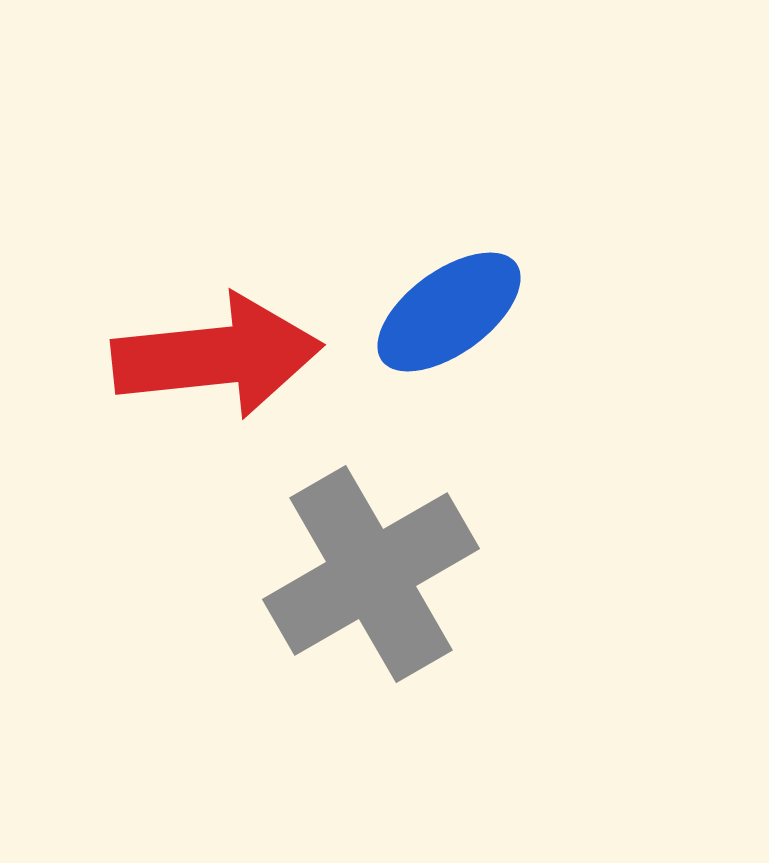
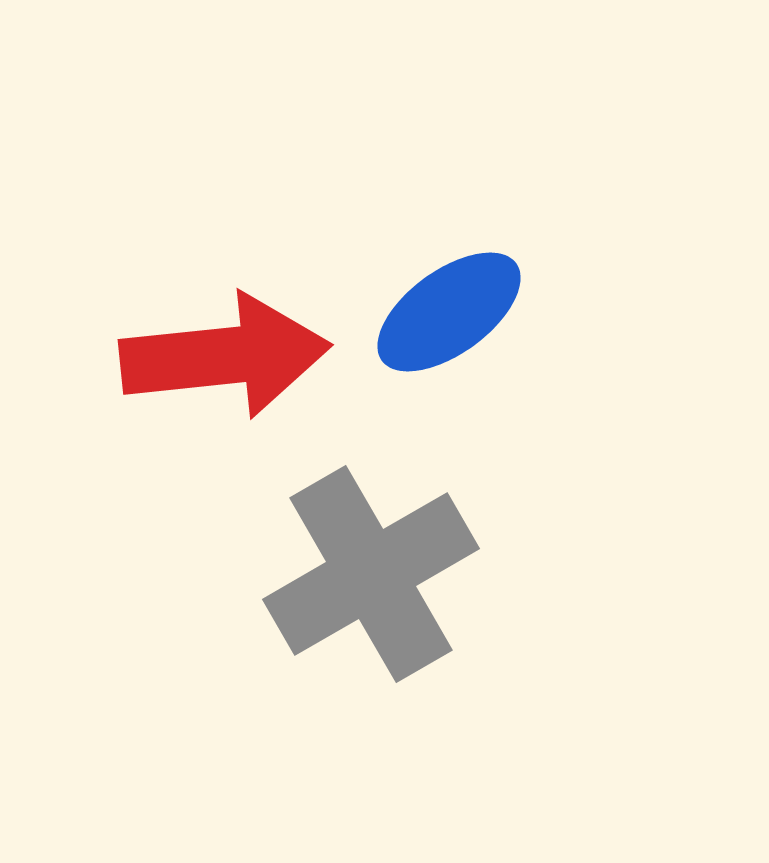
red arrow: moved 8 px right
